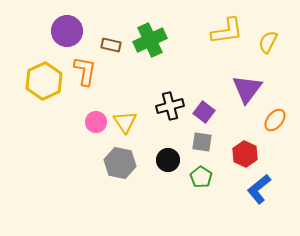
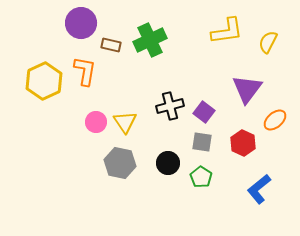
purple circle: moved 14 px right, 8 px up
orange ellipse: rotated 10 degrees clockwise
red hexagon: moved 2 px left, 11 px up
black circle: moved 3 px down
